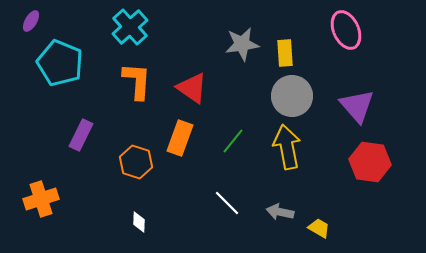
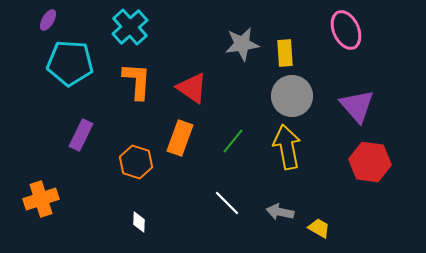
purple ellipse: moved 17 px right, 1 px up
cyan pentagon: moved 10 px right; rotated 18 degrees counterclockwise
